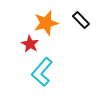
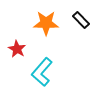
orange star: rotated 15 degrees clockwise
red star: moved 13 px left, 5 px down
